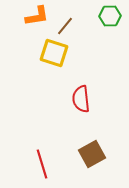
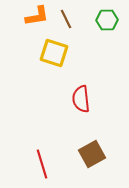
green hexagon: moved 3 px left, 4 px down
brown line: moved 1 px right, 7 px up; rotated 66 degrees counterclockwise
